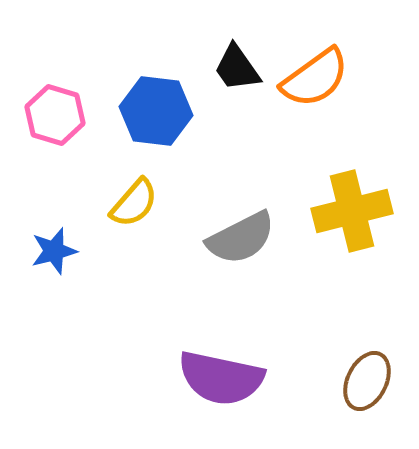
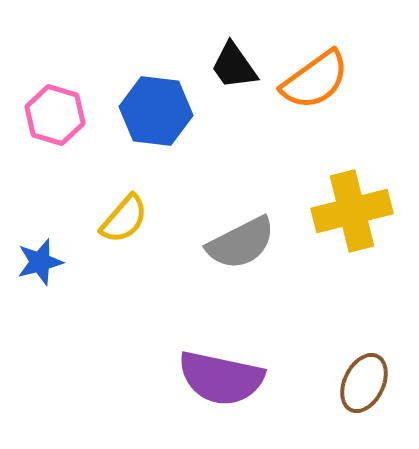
black trapezoid: moved 3 px left, 2 px up
orange semicircle: moved 2 px down
yellow semicircle: moved 10 px left, 16 px down
gray semicircle: moved 5 px down
blue star: moved 14 px left, 11 px down
brown ellipse: moved 3 px left, 2 px down
